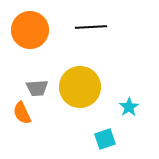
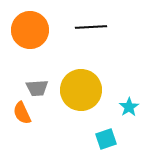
yellow circle: moved 1 px right, 3 px down
cyan square: moved 1 px right
